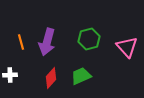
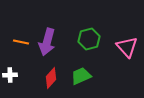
orange line: rotated 63 degrees counterclockwise
